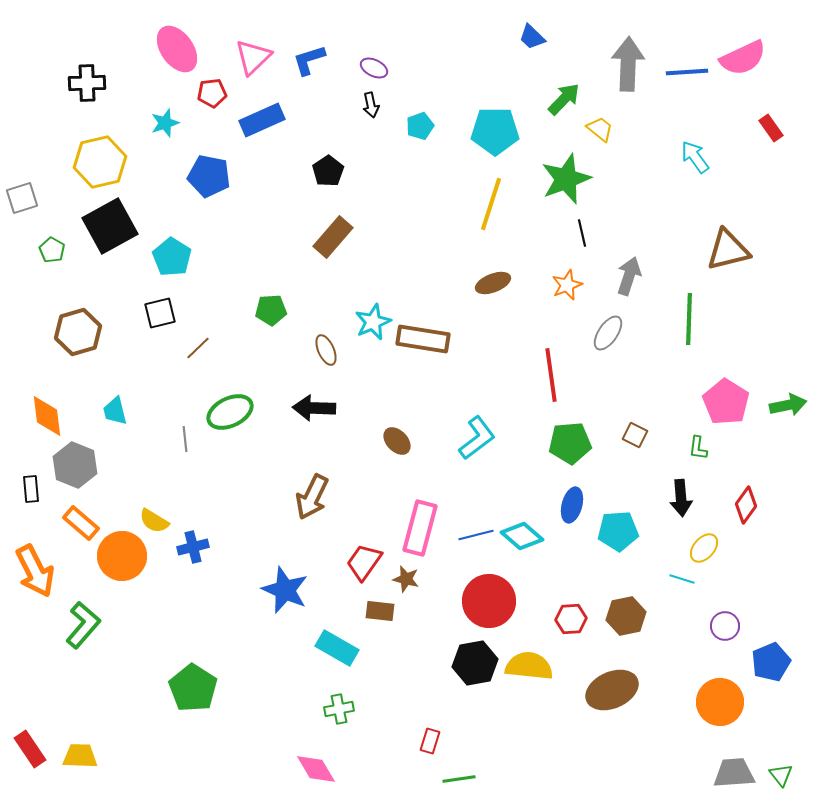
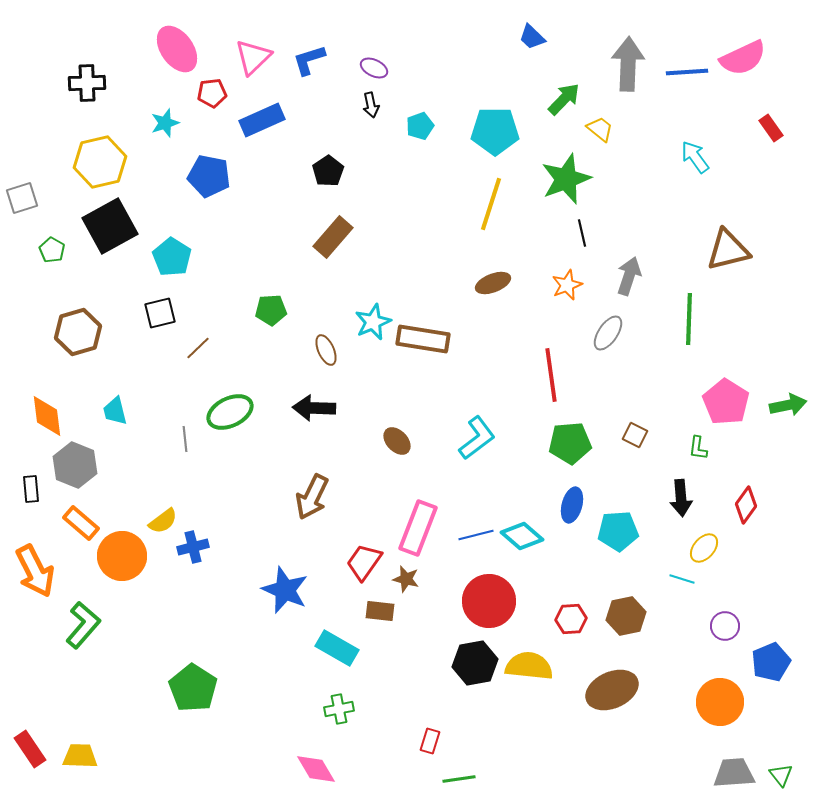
yellow semicircle at (154, 521): moved 9 px right; rotated 68 degrees counterclockwise
pink rectangle at (420, 528): moved 2 px left; rotated 6 degrees clockwise
